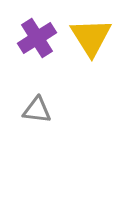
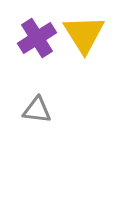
yellow triangle: moved 7 px left, 3 px up
